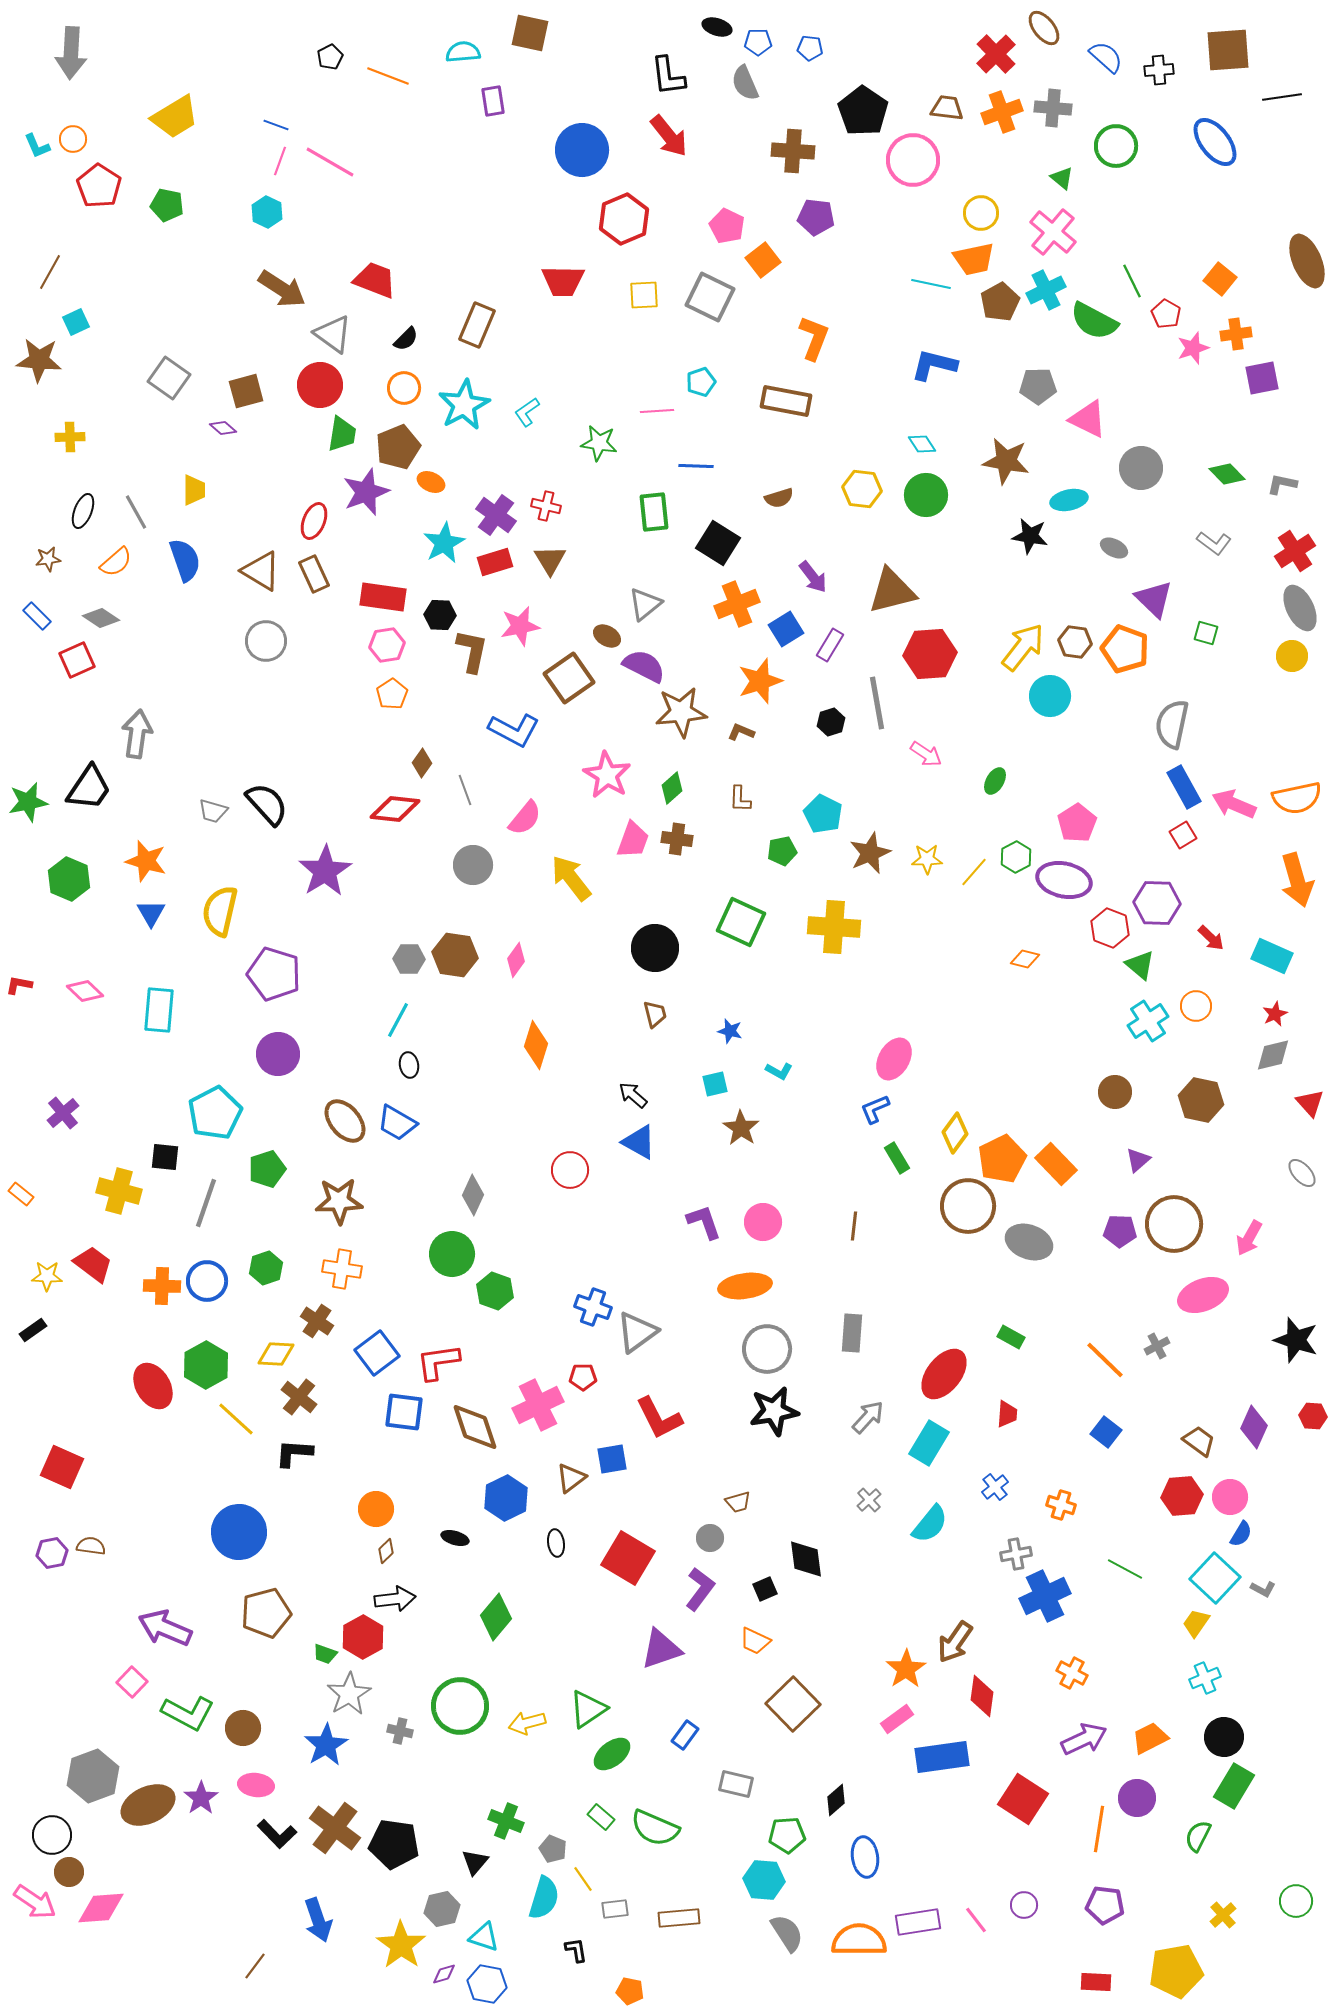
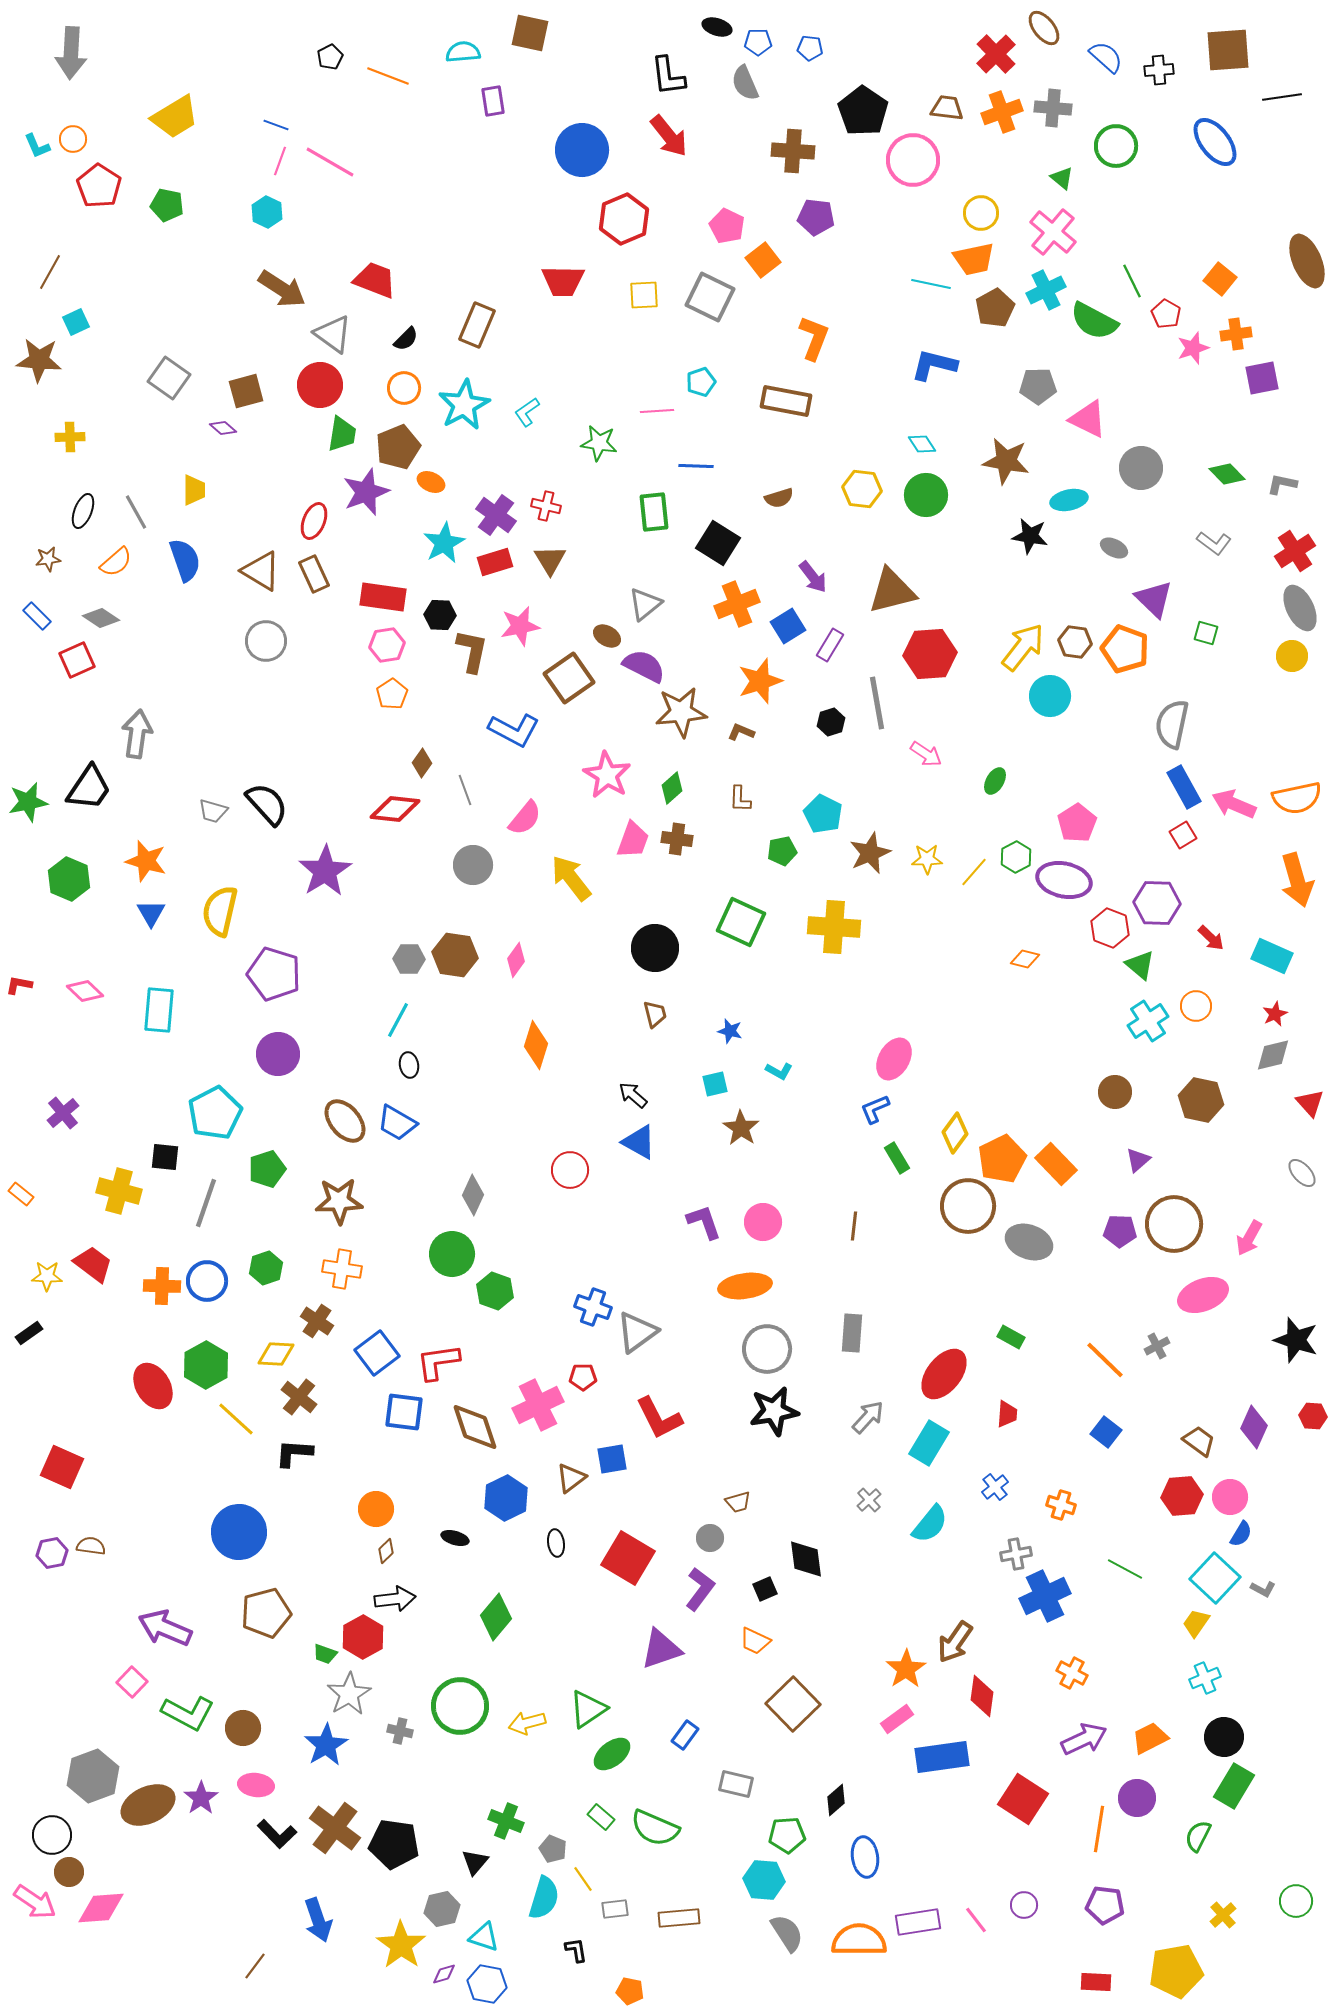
brown pentagon at (1000, 302): moved 5 px left, 6 px down
blue square at (786, 629): moved 2 px right, 3 px up
black rectangle at (33, 1330): moved 4 px left, 3 px down
